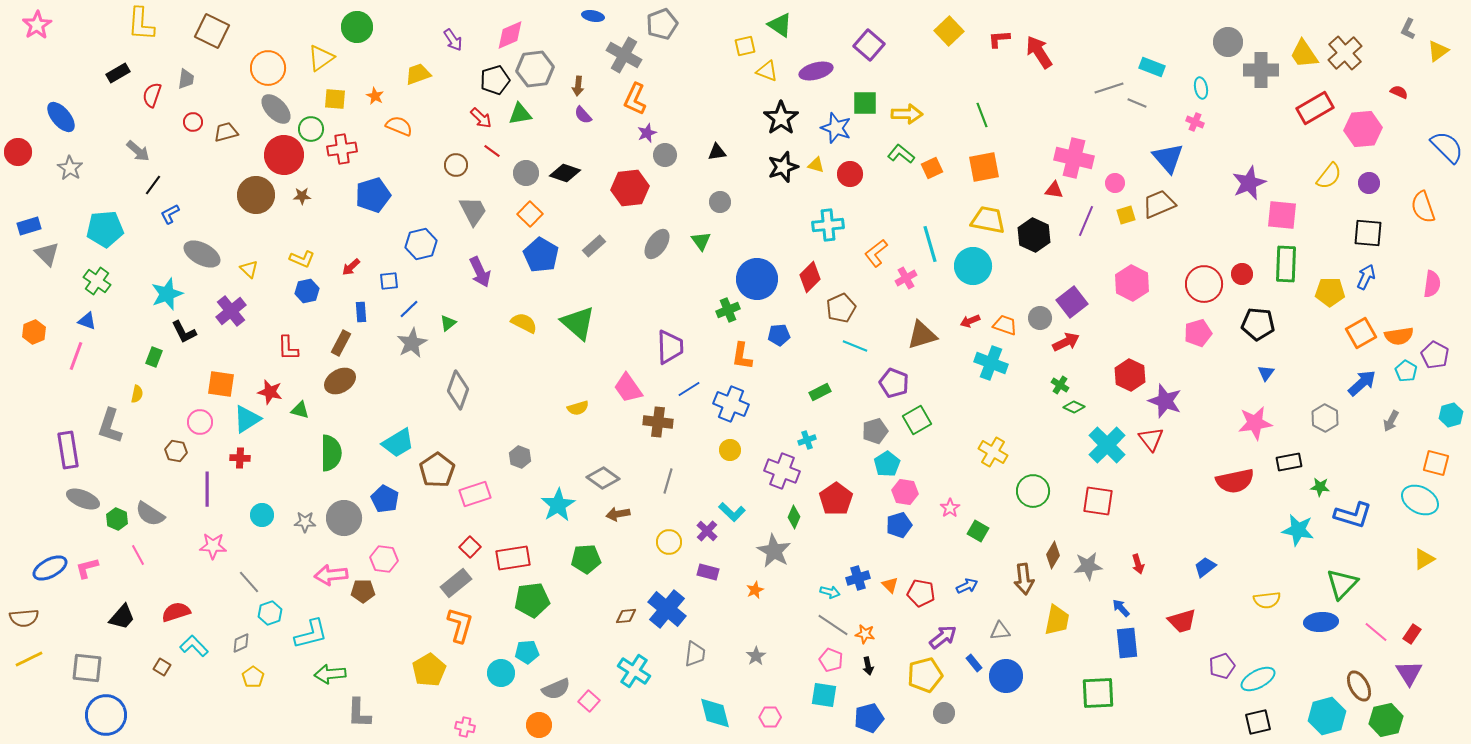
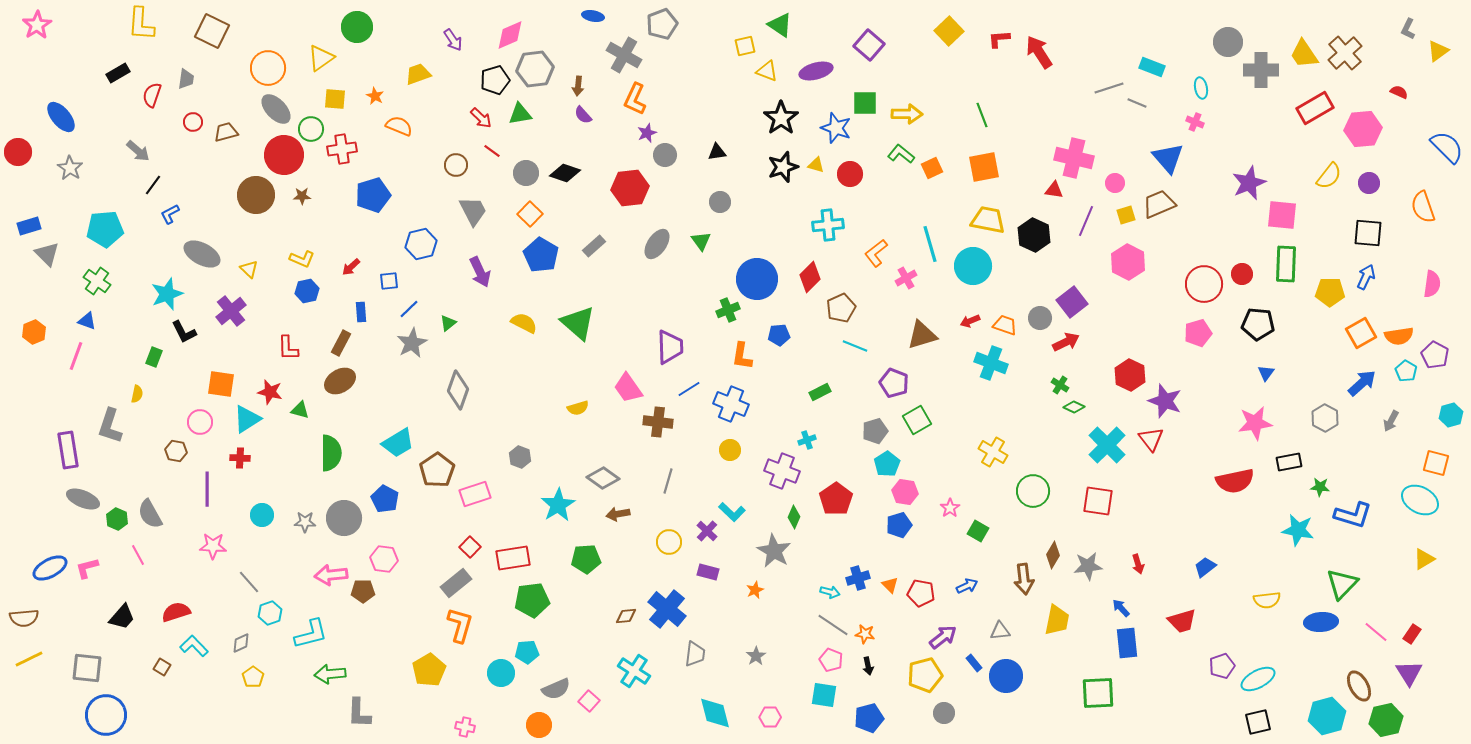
pink hexagon at (1132, 283): moved 4 px left, 21 px up
gray semicircle at (150, 514): rotated 28 degrees clockwise
